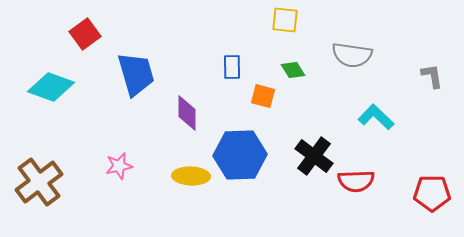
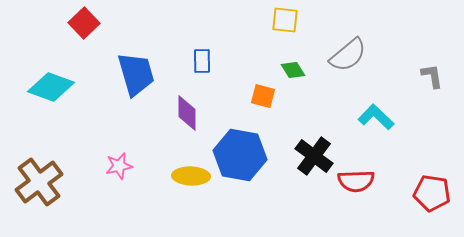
red square: moved 1 px left, 11 px up; rotated 8 degrees counterclockwise
gray semicircle: moved 4 px left; rotated 48 degrees counterclockwise
blue rectangle: moved 30 px left, 6 px up
blue hexagon: rotated 12 degrees clockwise
red pentagon: rotated 9 degrees clockwise
